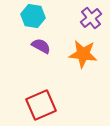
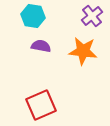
purple cross: moved 1 px right, 2 px up
purple semicircle: rotated 18 degrees counterclockwise
orange star: moved 3 px up
